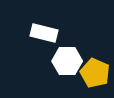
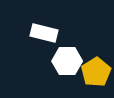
yellow pentagon: moved 1 px right, 1 px up; rotated 16 degrees clockwise
